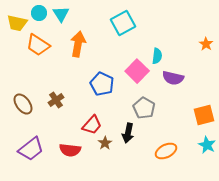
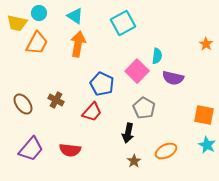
cyan triangle: moved 14 px right, 2 px down; rotated 24 degrees counterclockwise
orange trapezoid: moved 1 px left, 2 px up; rotated 95 degrees counterclockwise
brown cross: rotated 28 degrees counterclockwise
orange square: rotated 25 degrees clockwise
red trapezoid: moved 13 px up
brown star: moved 29 px right, 18 px down
purple trapezoid: rotated 12 degrees counterclockwise
